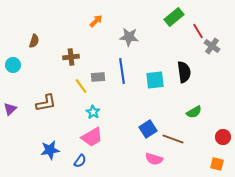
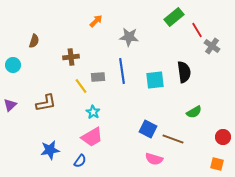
red line: moved 1 px left, 1 px up
purple triangle: moved 4 px up
blue square: rotated 30 degrees counterclockwise
